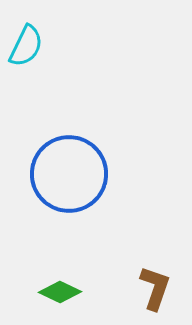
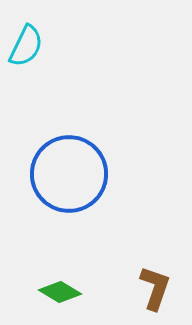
green diamond: rotated 6 degrees clockwise
